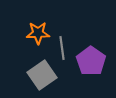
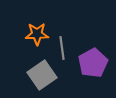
orange star: moved 1 px left, 1 px down
purple pentagon: moved 2 px right, 2 px down; rotated 8 degrees clockwise
